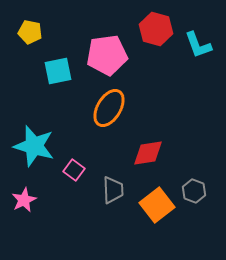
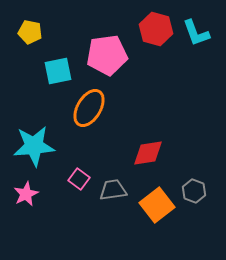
cyan L-shape: moved 2 px left, 12 px up
orange ellipse: moved 20 px left
cyan star: rotated 21 degrees counterclockwise
pink square: moved 5 px right, 9 px down
gray trapezoid: rotated 96 degrees counterclockwise
pink star: moved 2 px right, 6 px up
